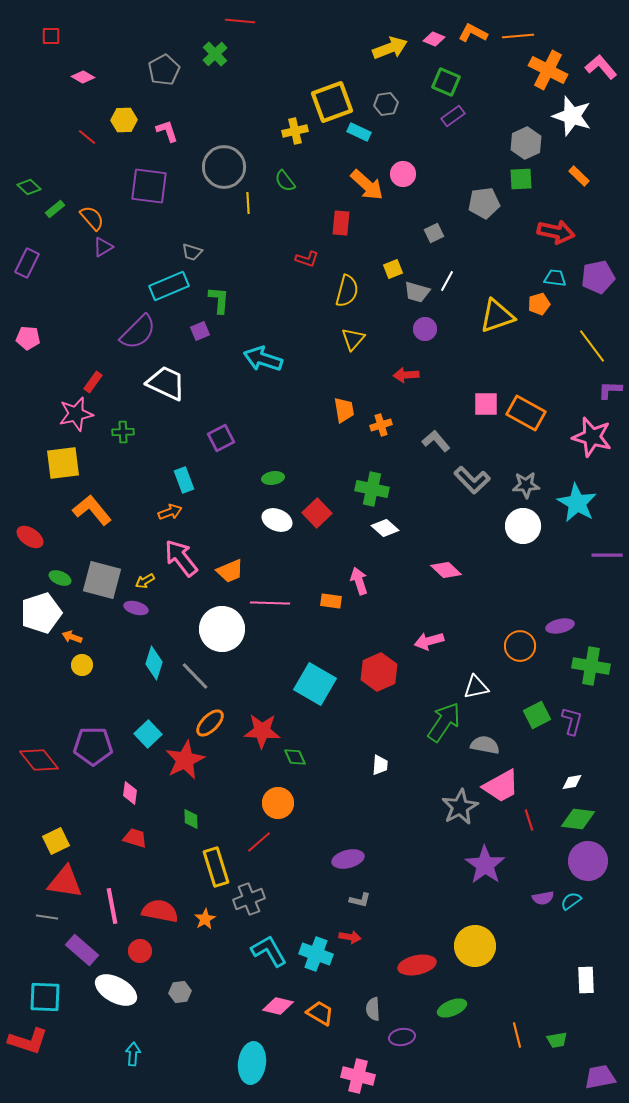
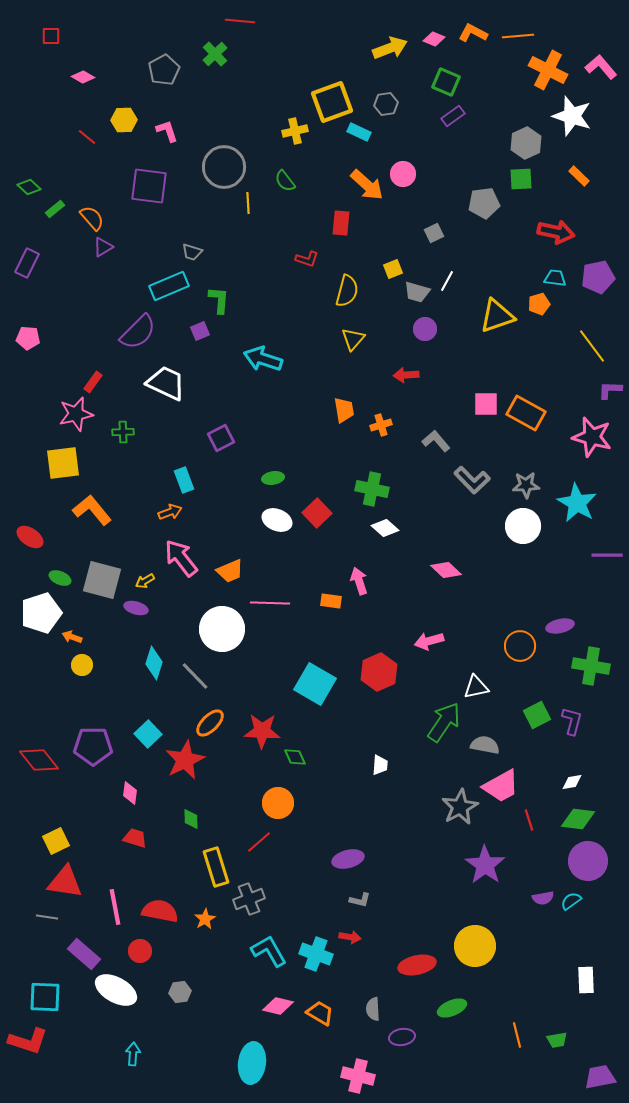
pink line at (112, 906): moved 3 px right, 1 px down
purple rectangle at (82, 950): moved 2 px right, 4 px down
